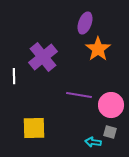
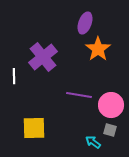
gray square: moved 2 px up
cyan arrow: rotated 28 degrees clockwise
